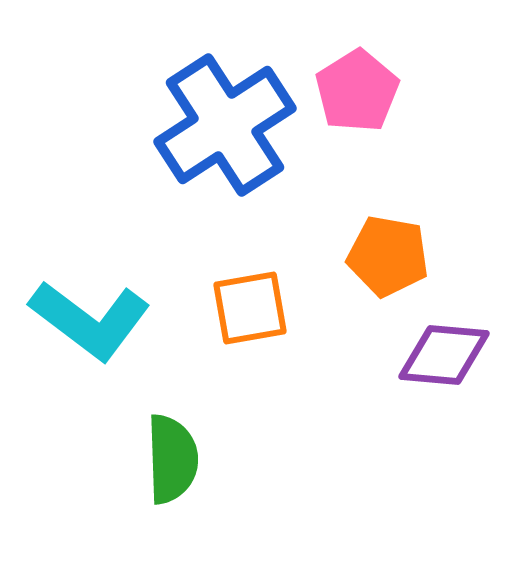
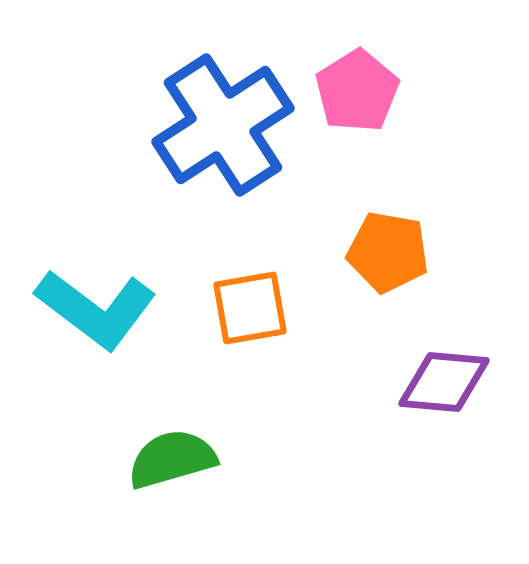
blue cross: moved 2 px left
orange pentagon: moved 4 px up
cyan L-shape: moved 6 px right, 11 px up
purple diamond: moved 27 px down
green semicircle: rotated 104 degrees counterclockwise
